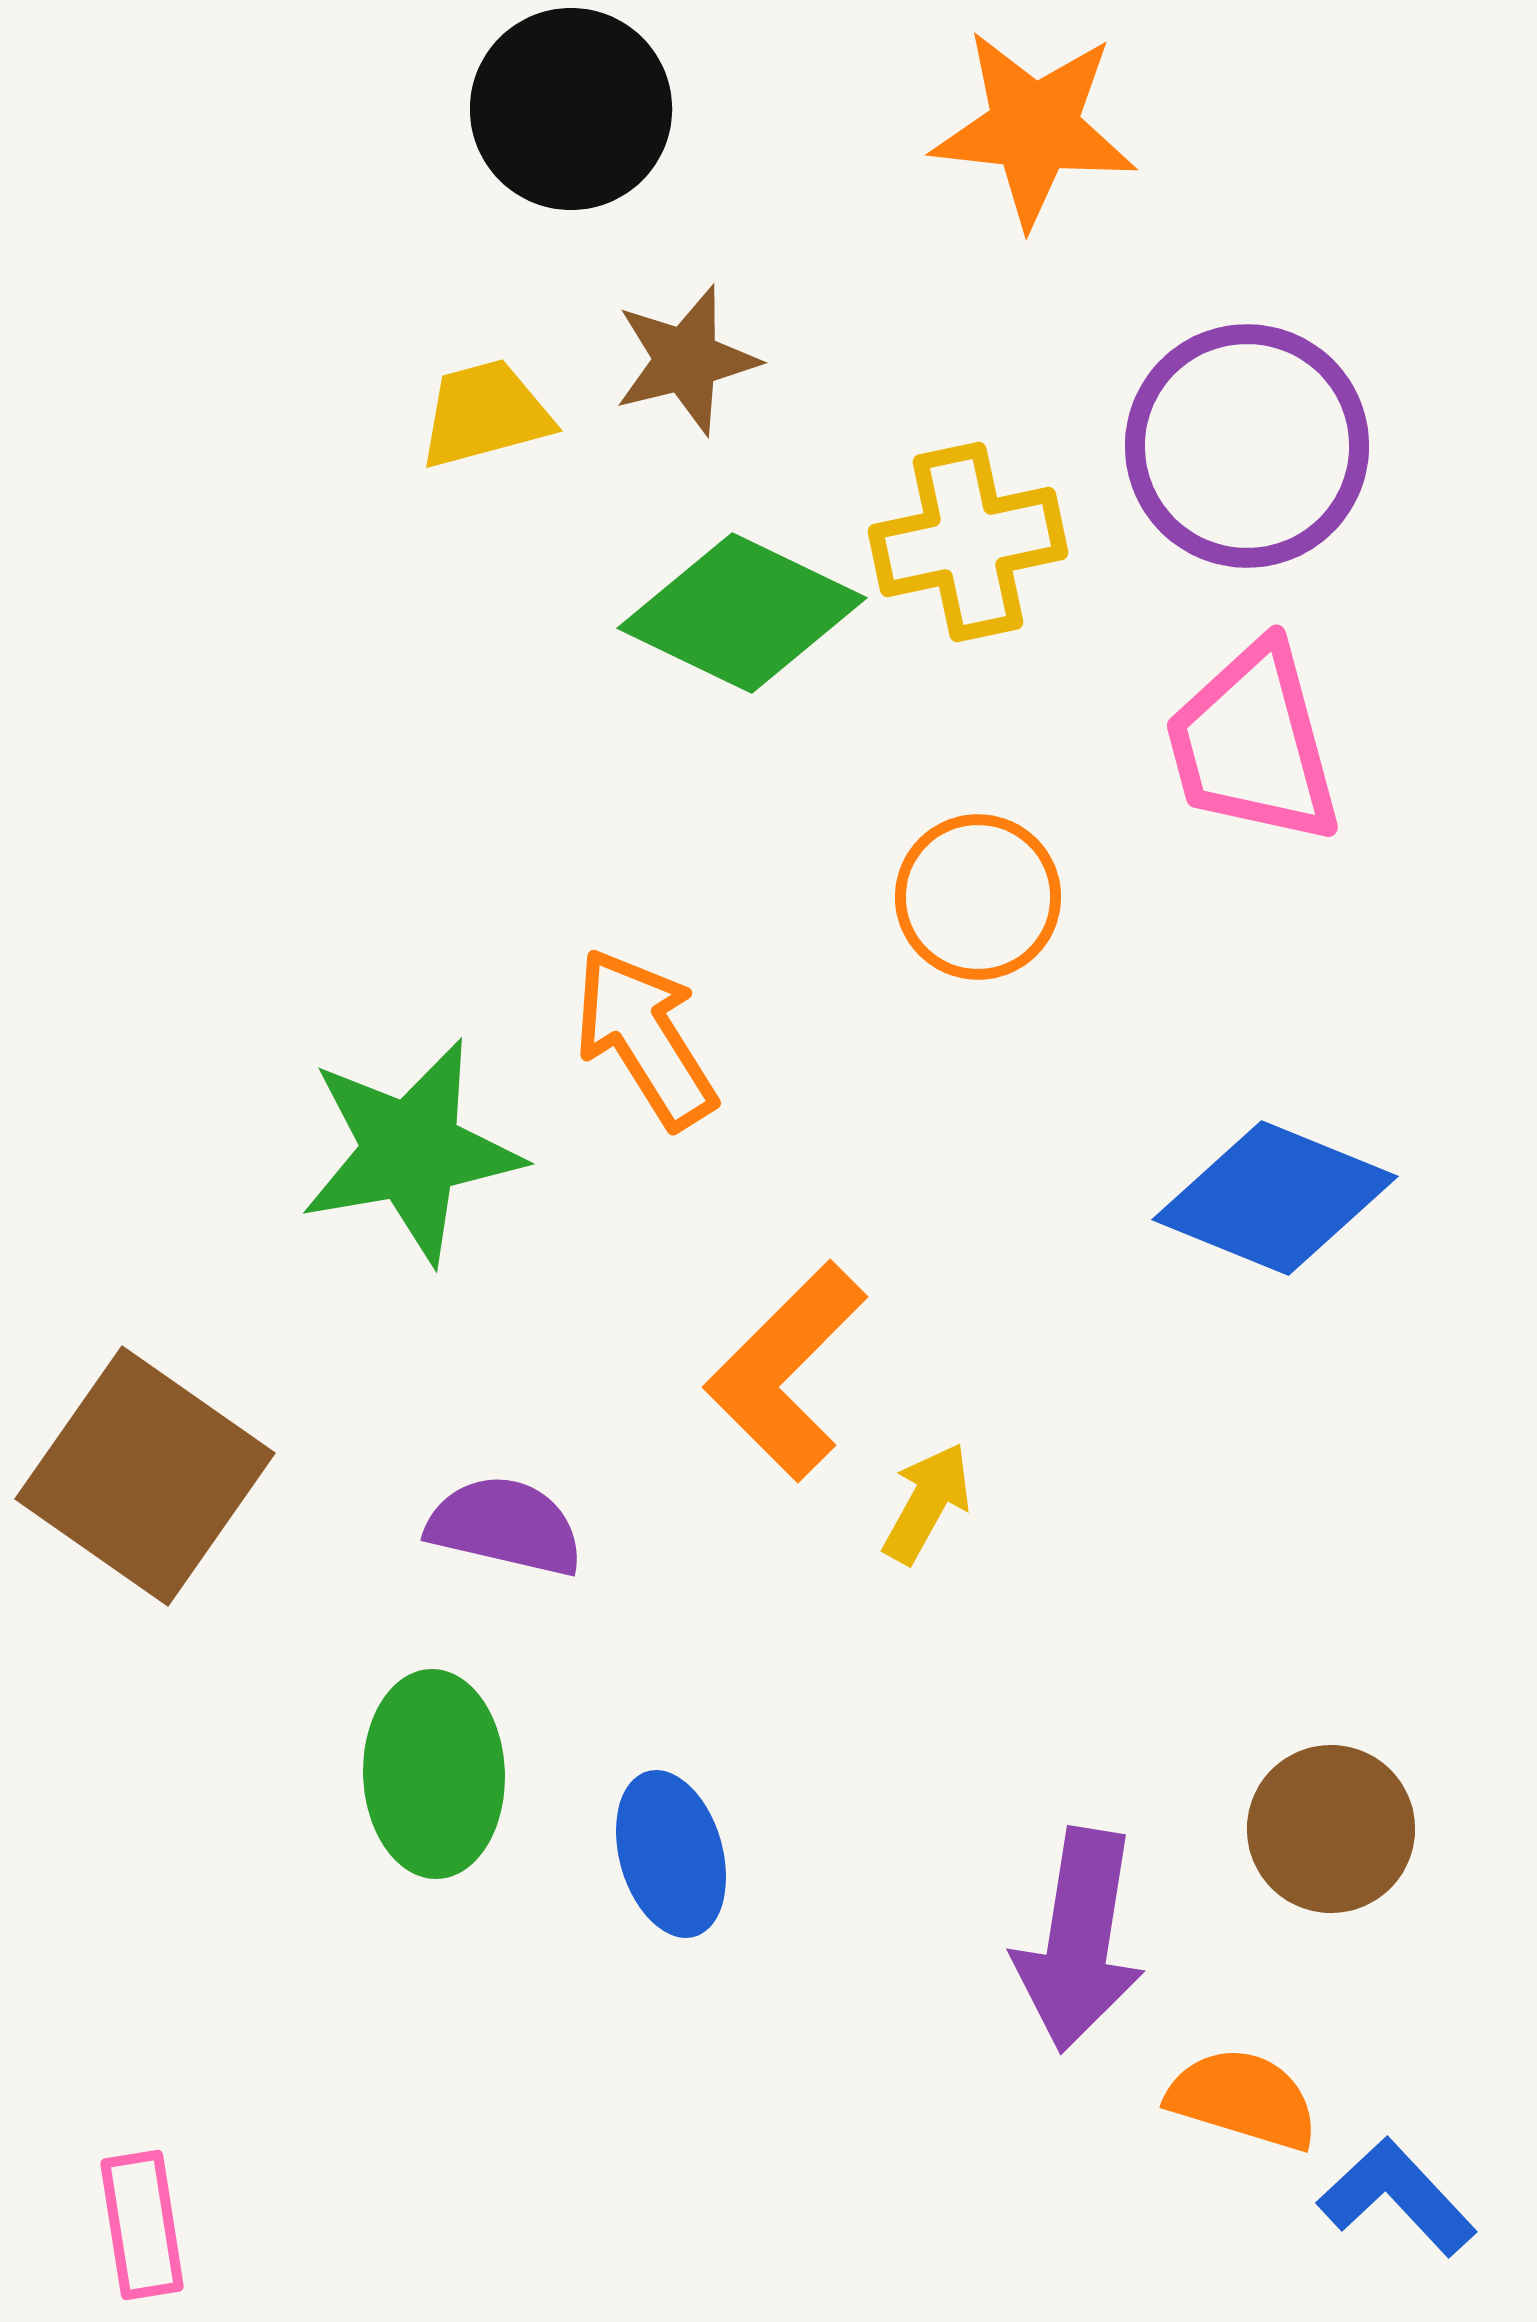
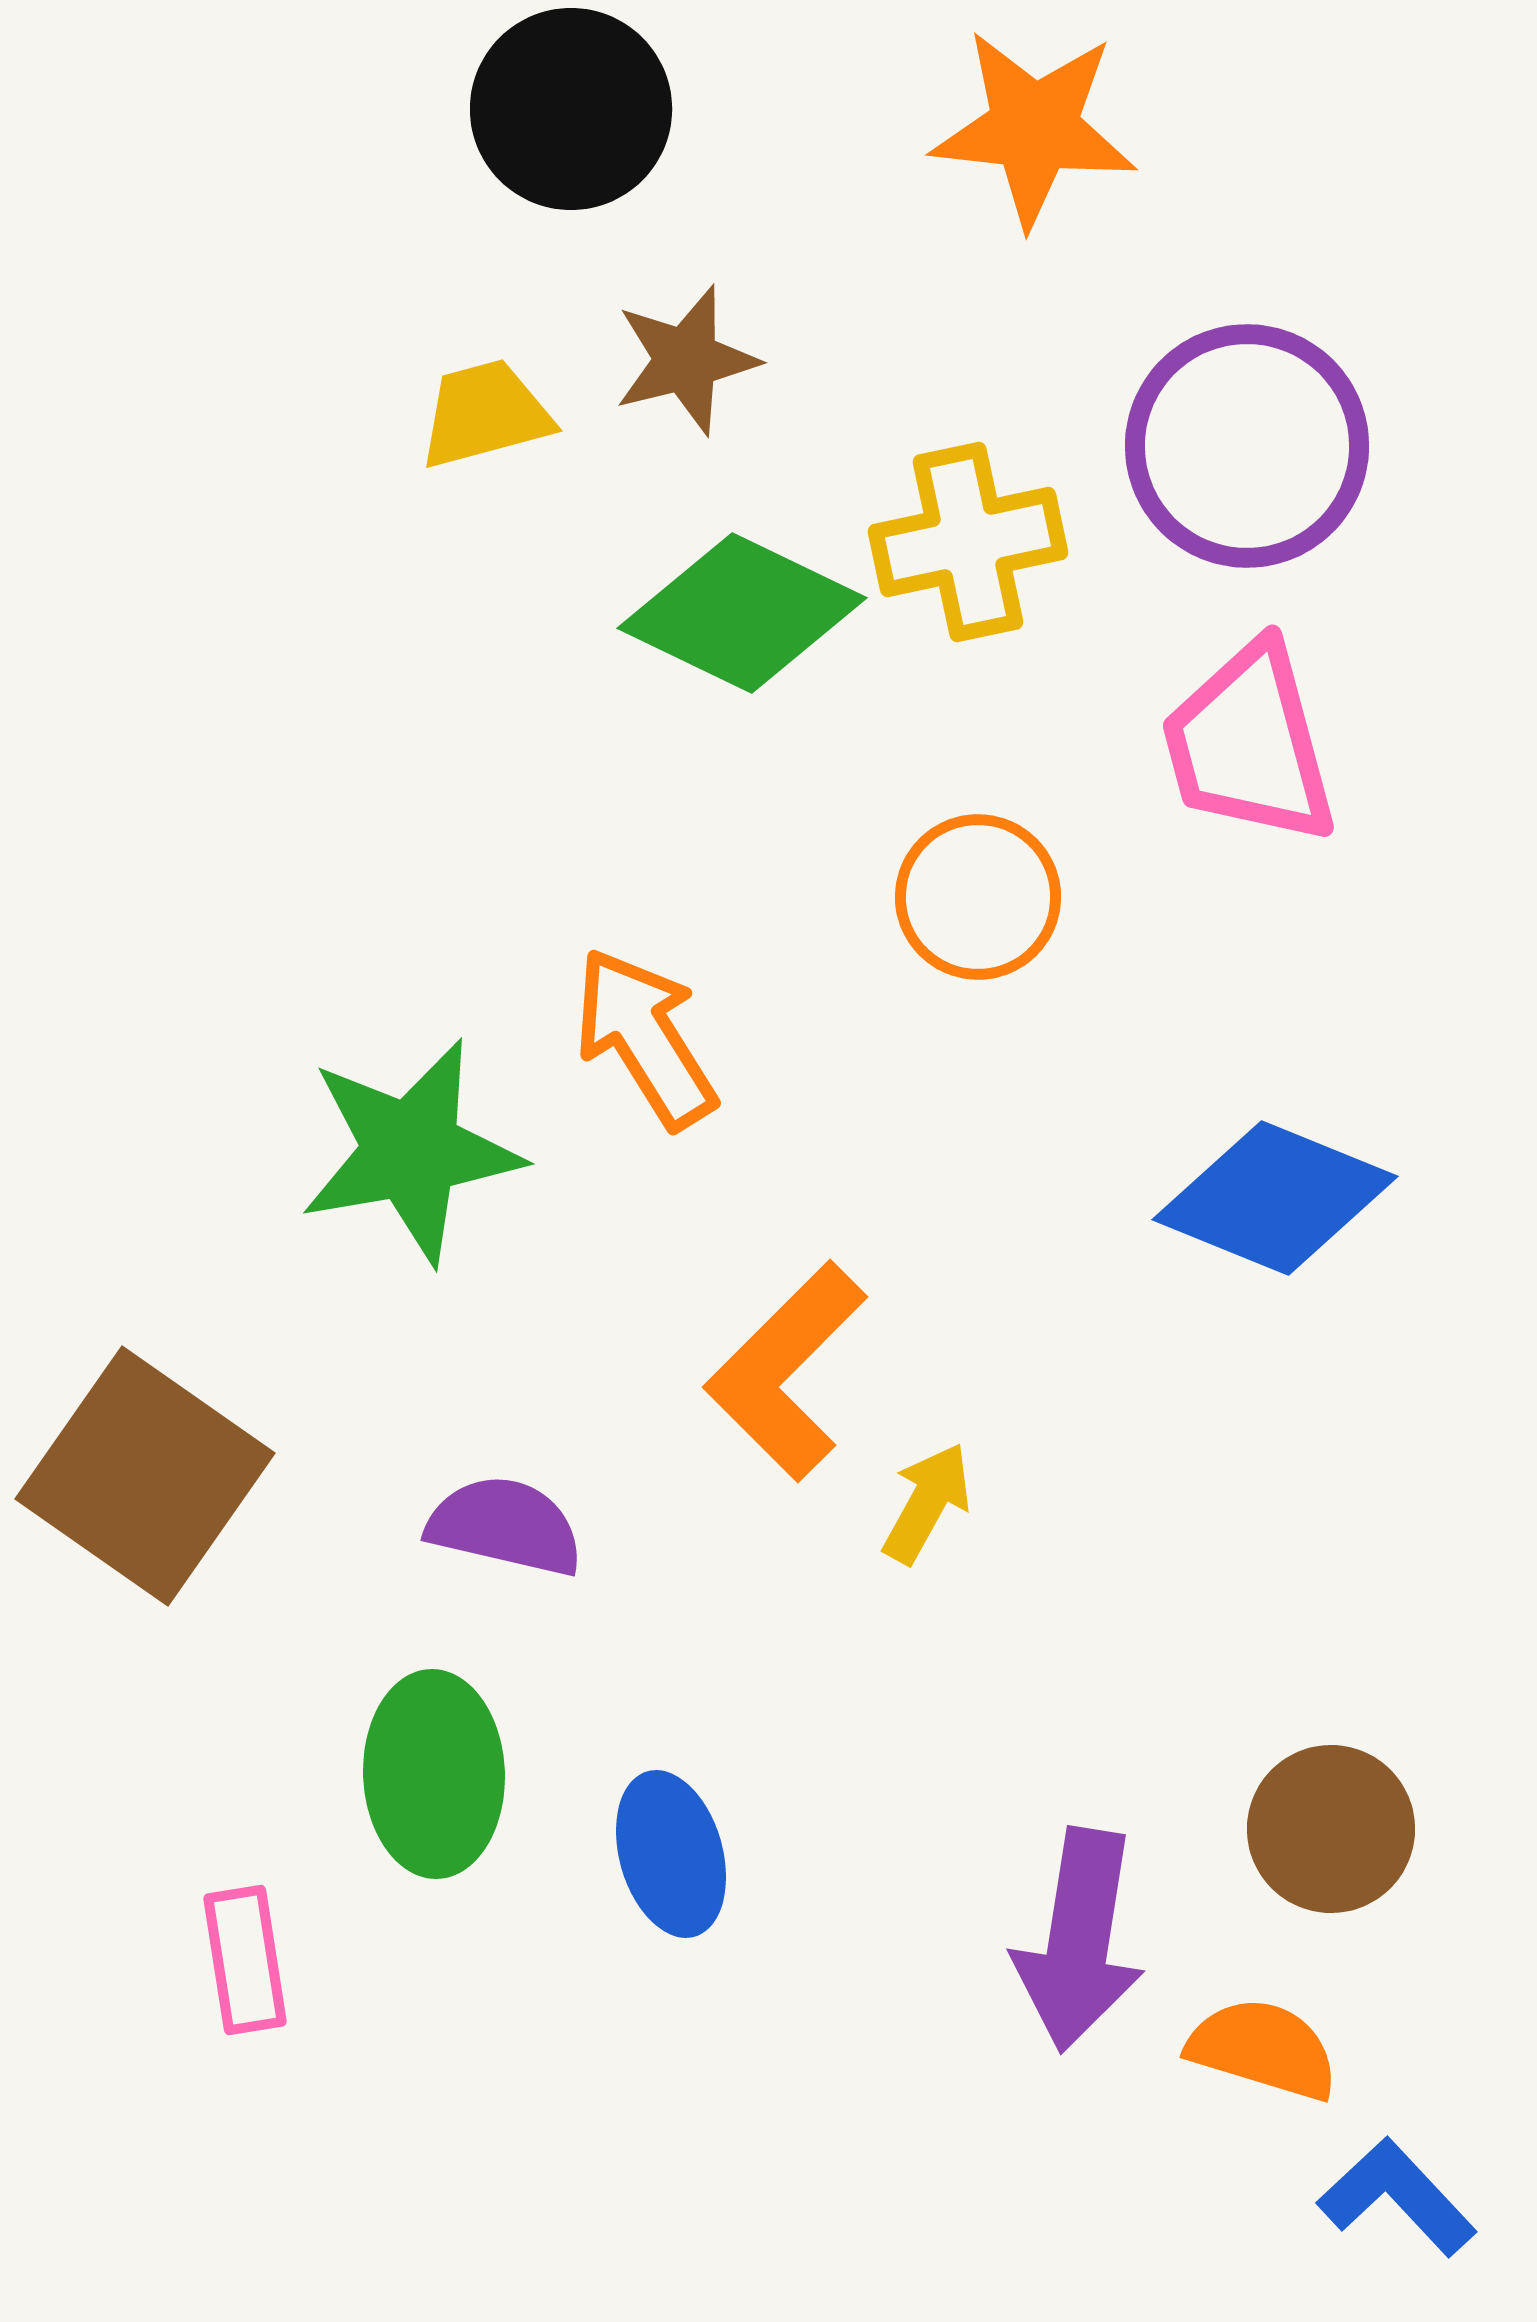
pink trapezoid: moved 4 px left
orange semicircle: moved 20 px right, 50 px up
pink rectangle: moved 103 px right, 265 px up
